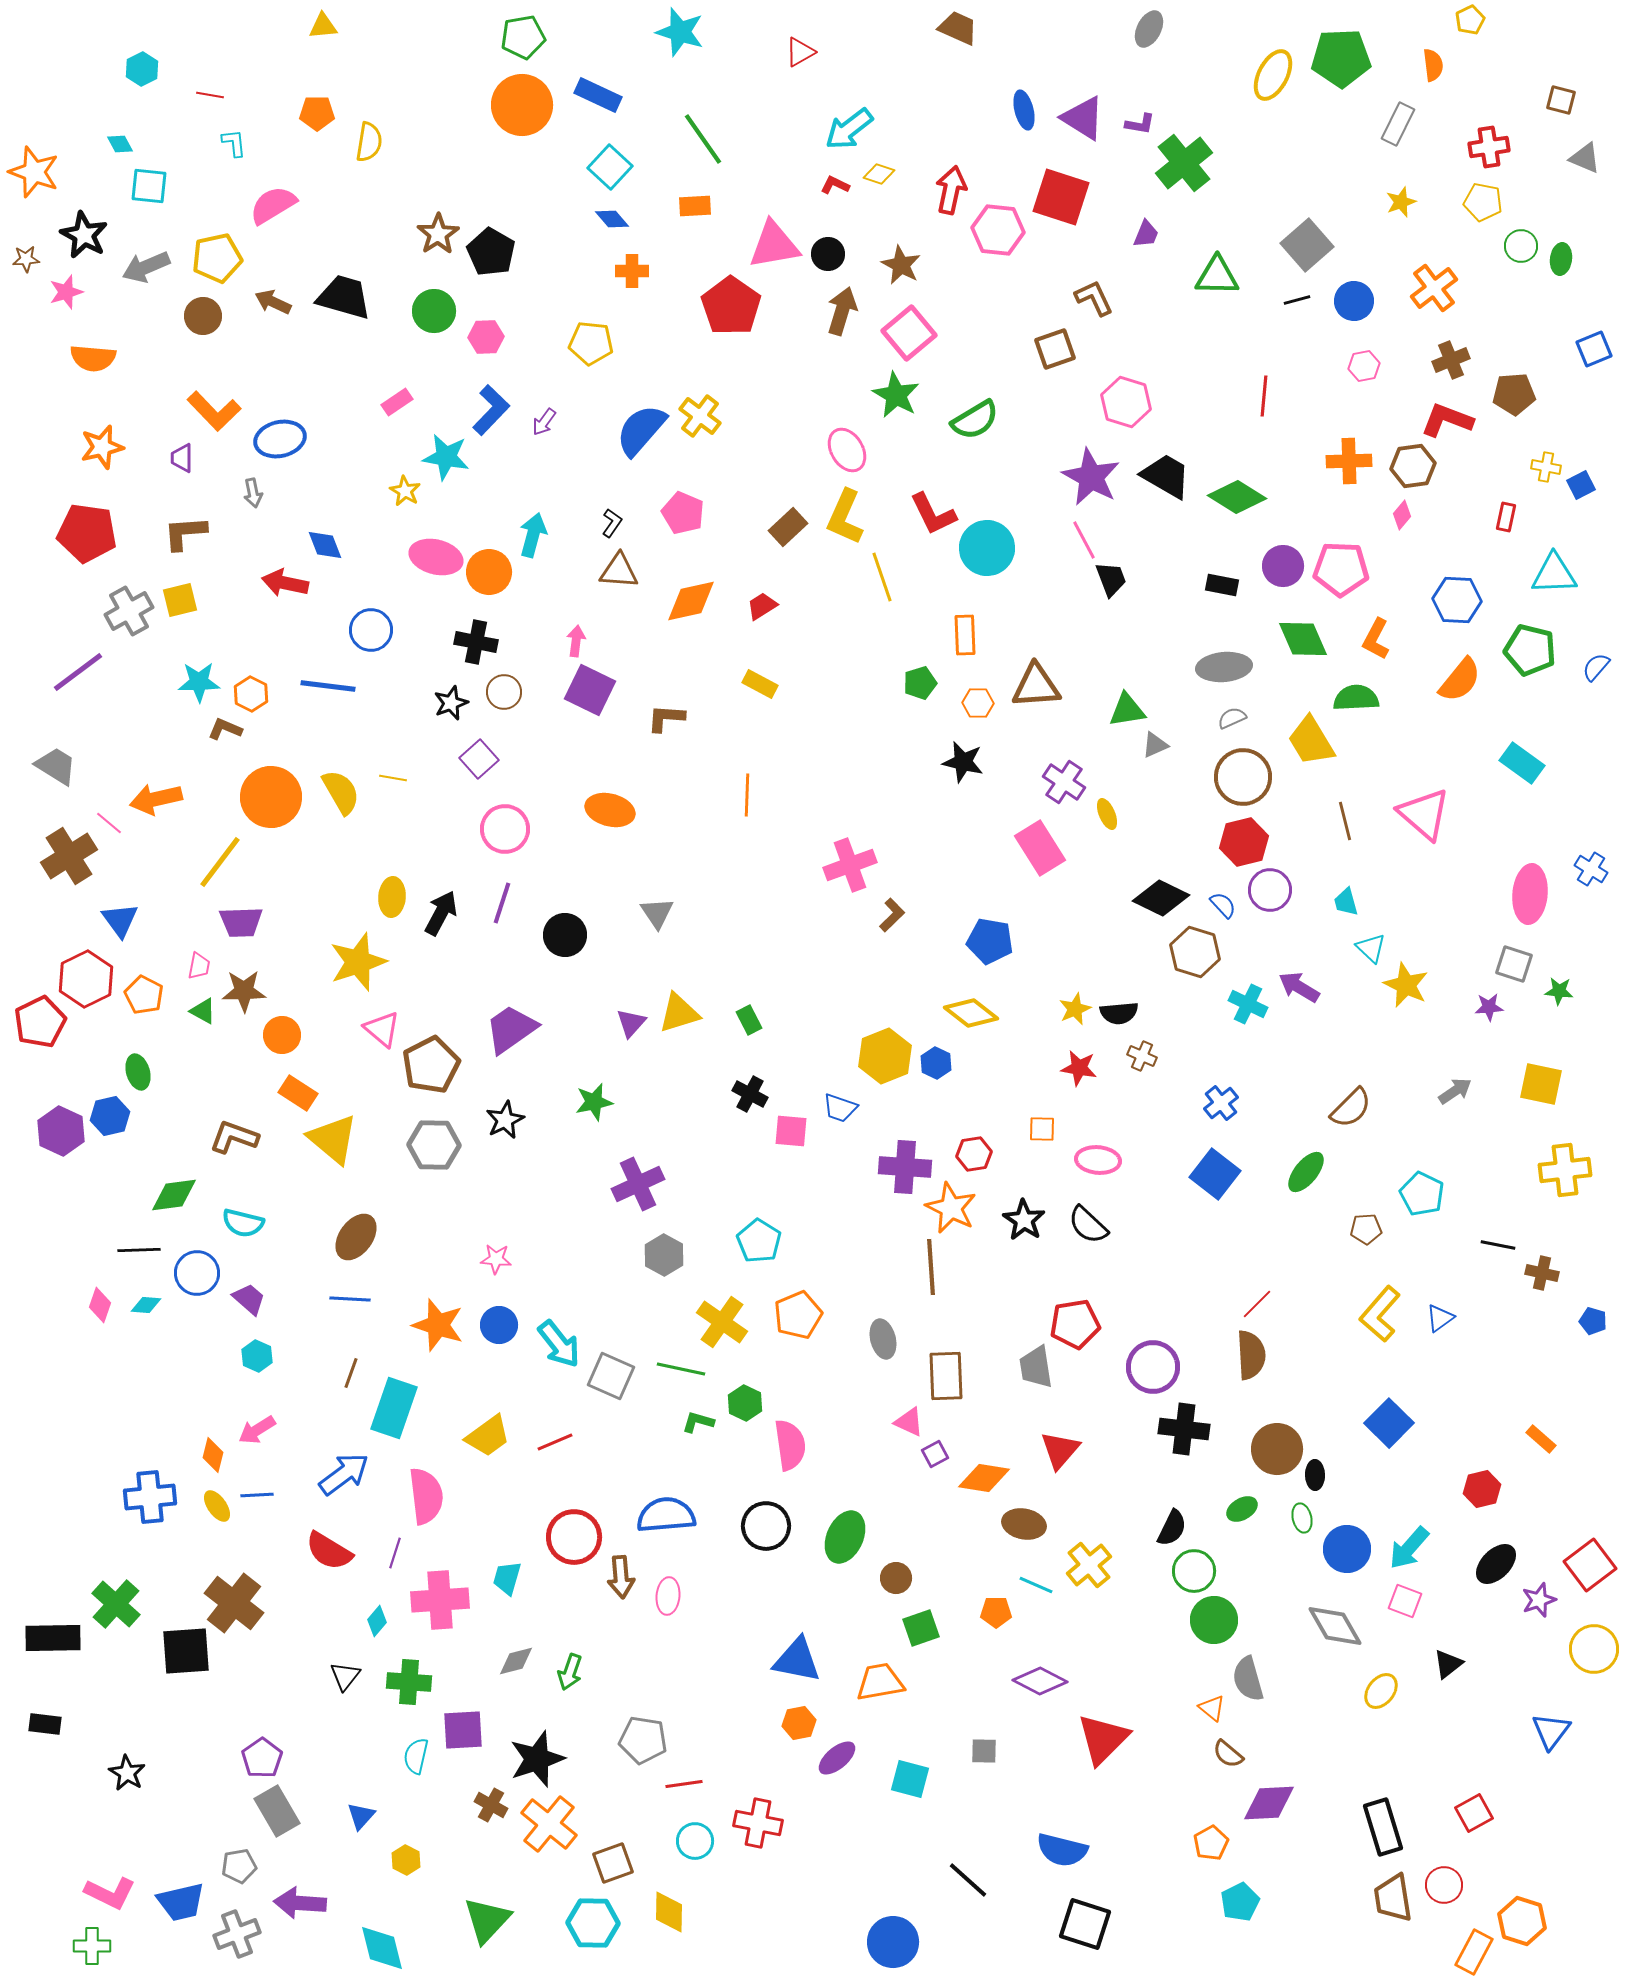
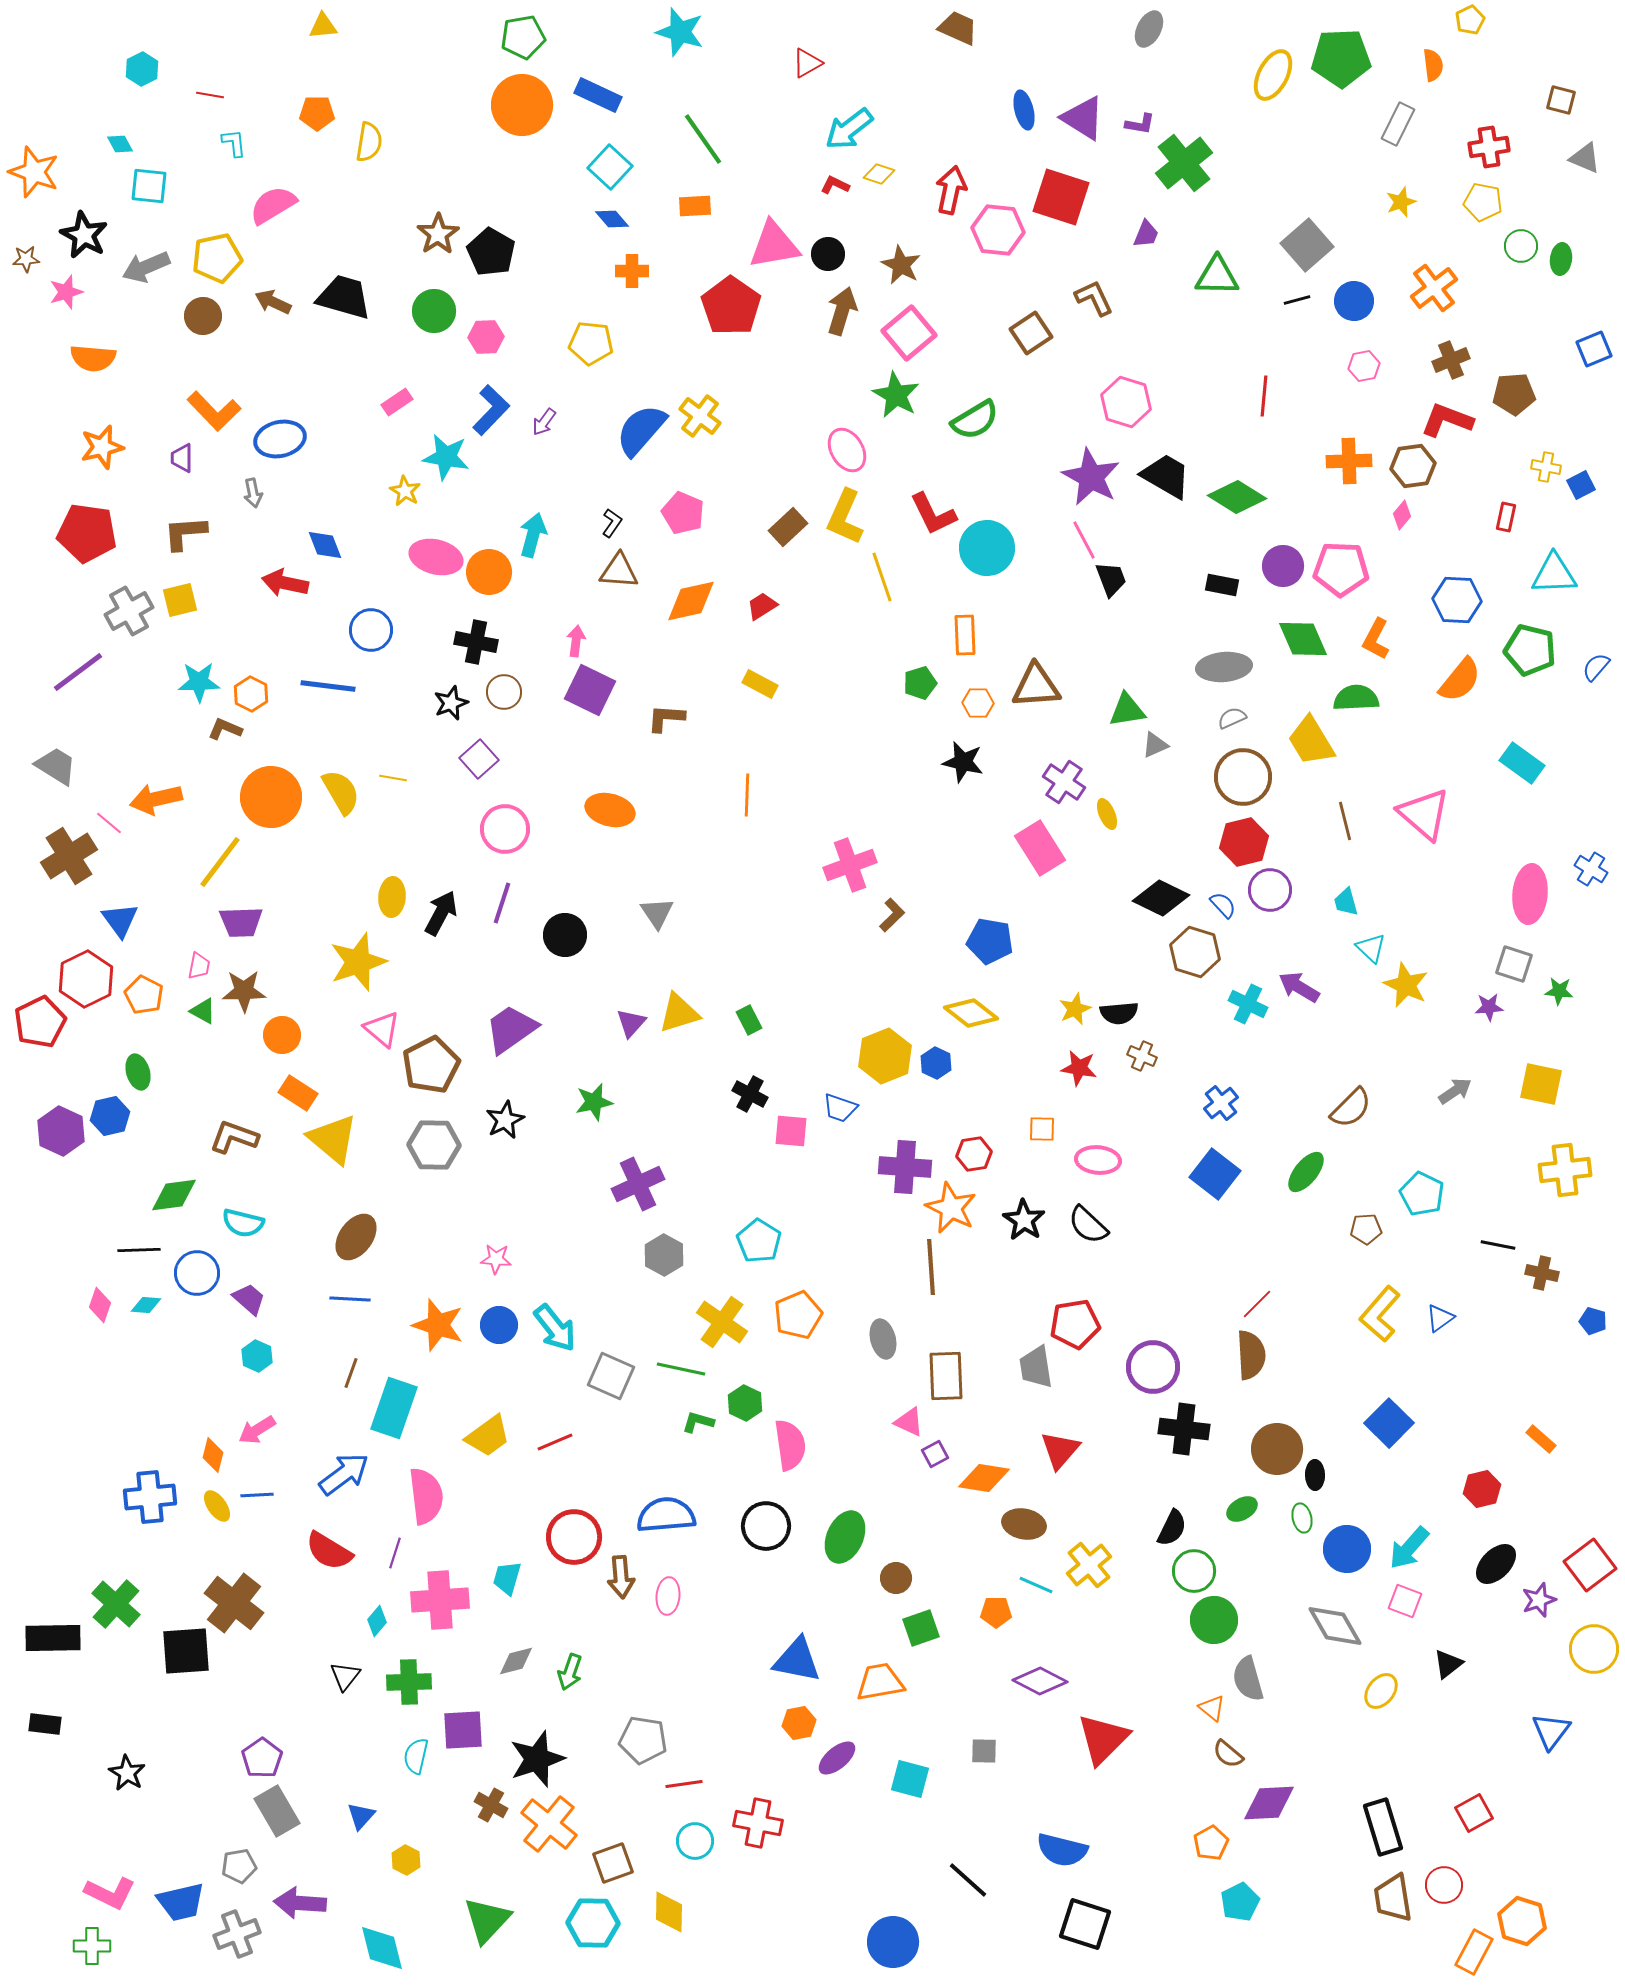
red triangle at (800, 52): moved 7 px right, 11 px down
brown square at (1055, 349): moved 24 px left, 16 px up; rotated 15 degrees counterclockwise
cyan arrow at (559, 1344): moved 4 px left, 16 px up
green cross at (409, 1682): rotated 6 degrees counterclockwise
